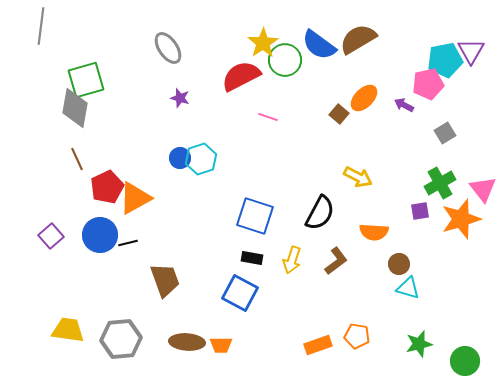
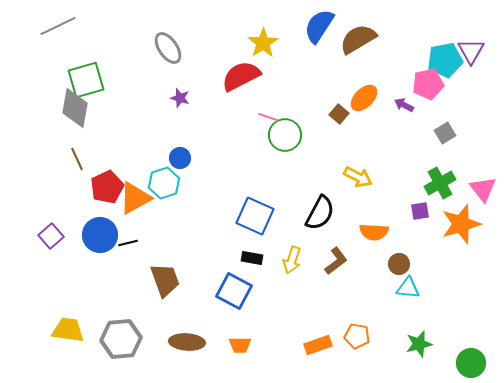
gray line at (41, 26): moved 17 px right; rotated 57 degrees clockwise
blue semicircle at (319, 45): moved 19 px up; rotated 87 degrees clockwise
green circle at (285, 60): moved 75 px down
cyan hexagon at (201, 159): moved 37 px left, 24 px down
blue square at (255, 216): rotated 6 degrees clockwise
orange star at (461, 219): moved 5 px down
cyan triangle at (408, 288): rotated 10 degrees counterclockwise
blue square at (240, 293): moved 6 px left, 2 px up
orange trapezoid at (221, 345): moved 19 px right
green circle at (465, 361): moved 6 px right, 2 px down
